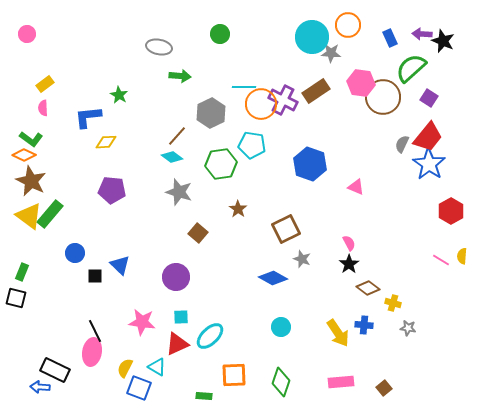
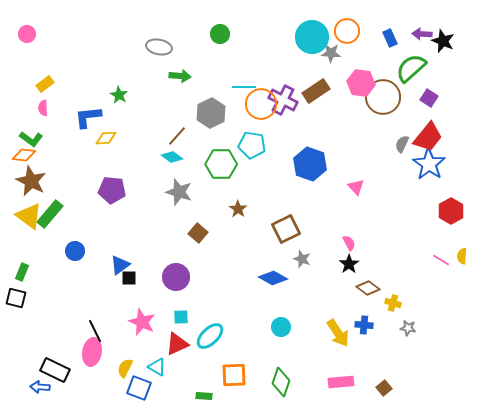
orange circle at (348, 25): moved 1 px left, 6 px down
yellow diamond at (106, 142): moved 4 px up
orange diamond at (24, 155): rotated 20 degrees counterclockwise
green hexagon at (221, 164): rotated 8 degrees clockwise
pink triangle at (356, 187): rotated 24 degrees clockwise
blue circle at (75, 253): moved 2 px up
blue triangle at (120, 265): rotated 40 degrees clockwise
black square at (95, 276): moved 34 px right, 2 px down
pink star at (142, 322): rotated 16 degrees clockwise
